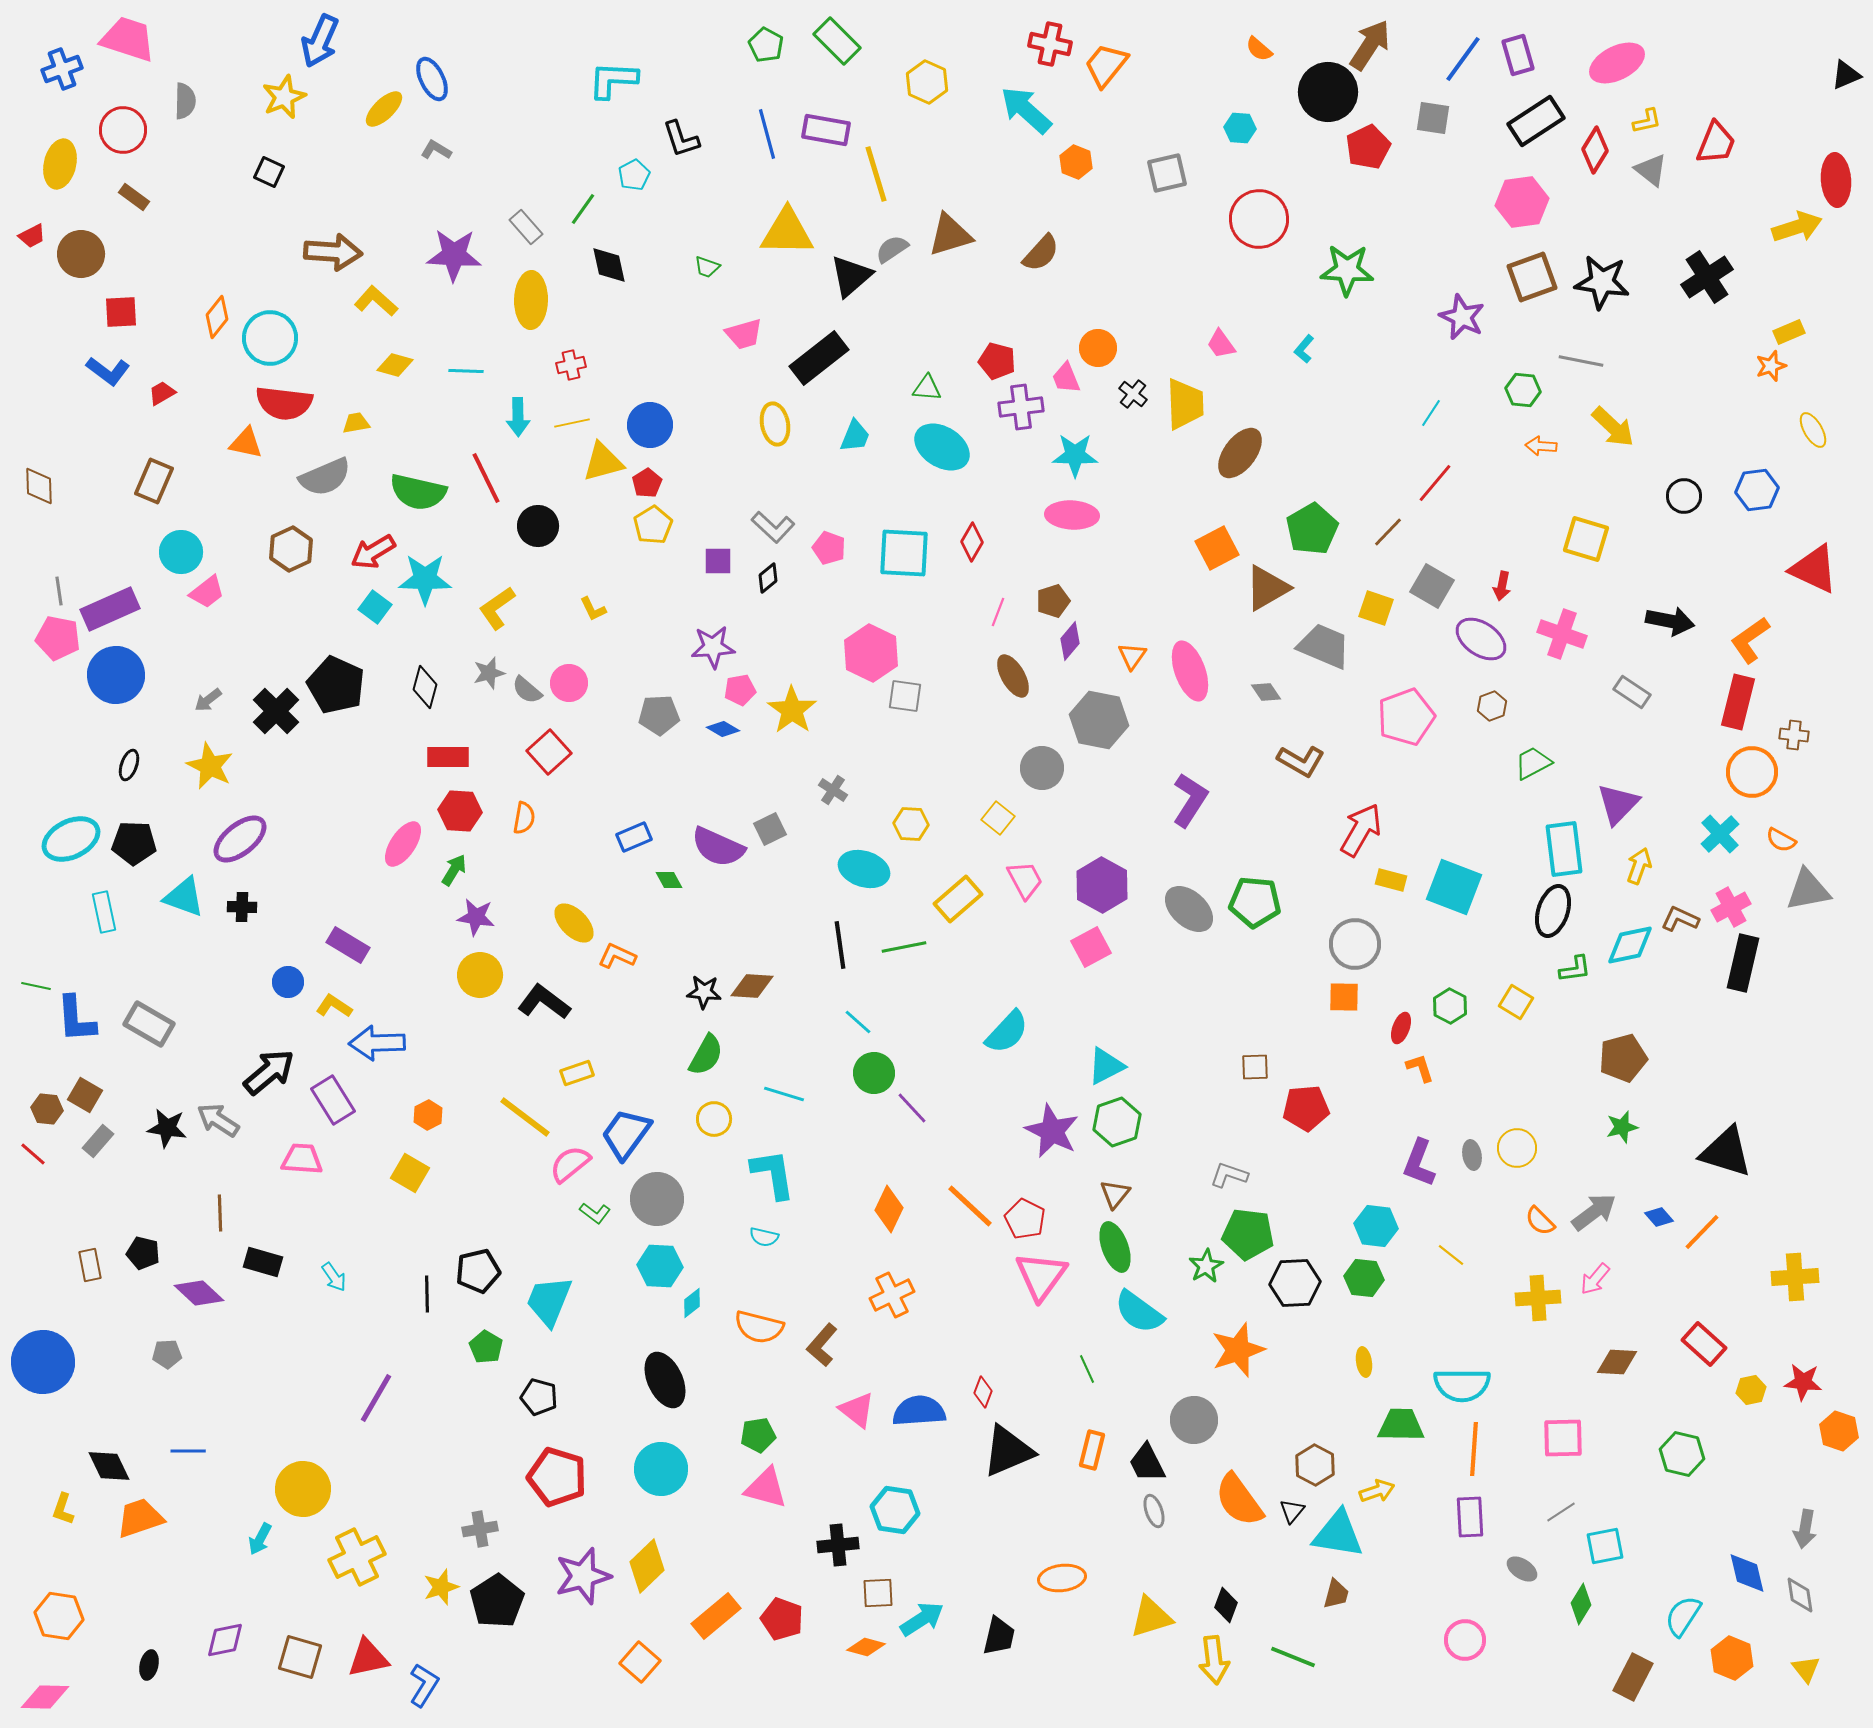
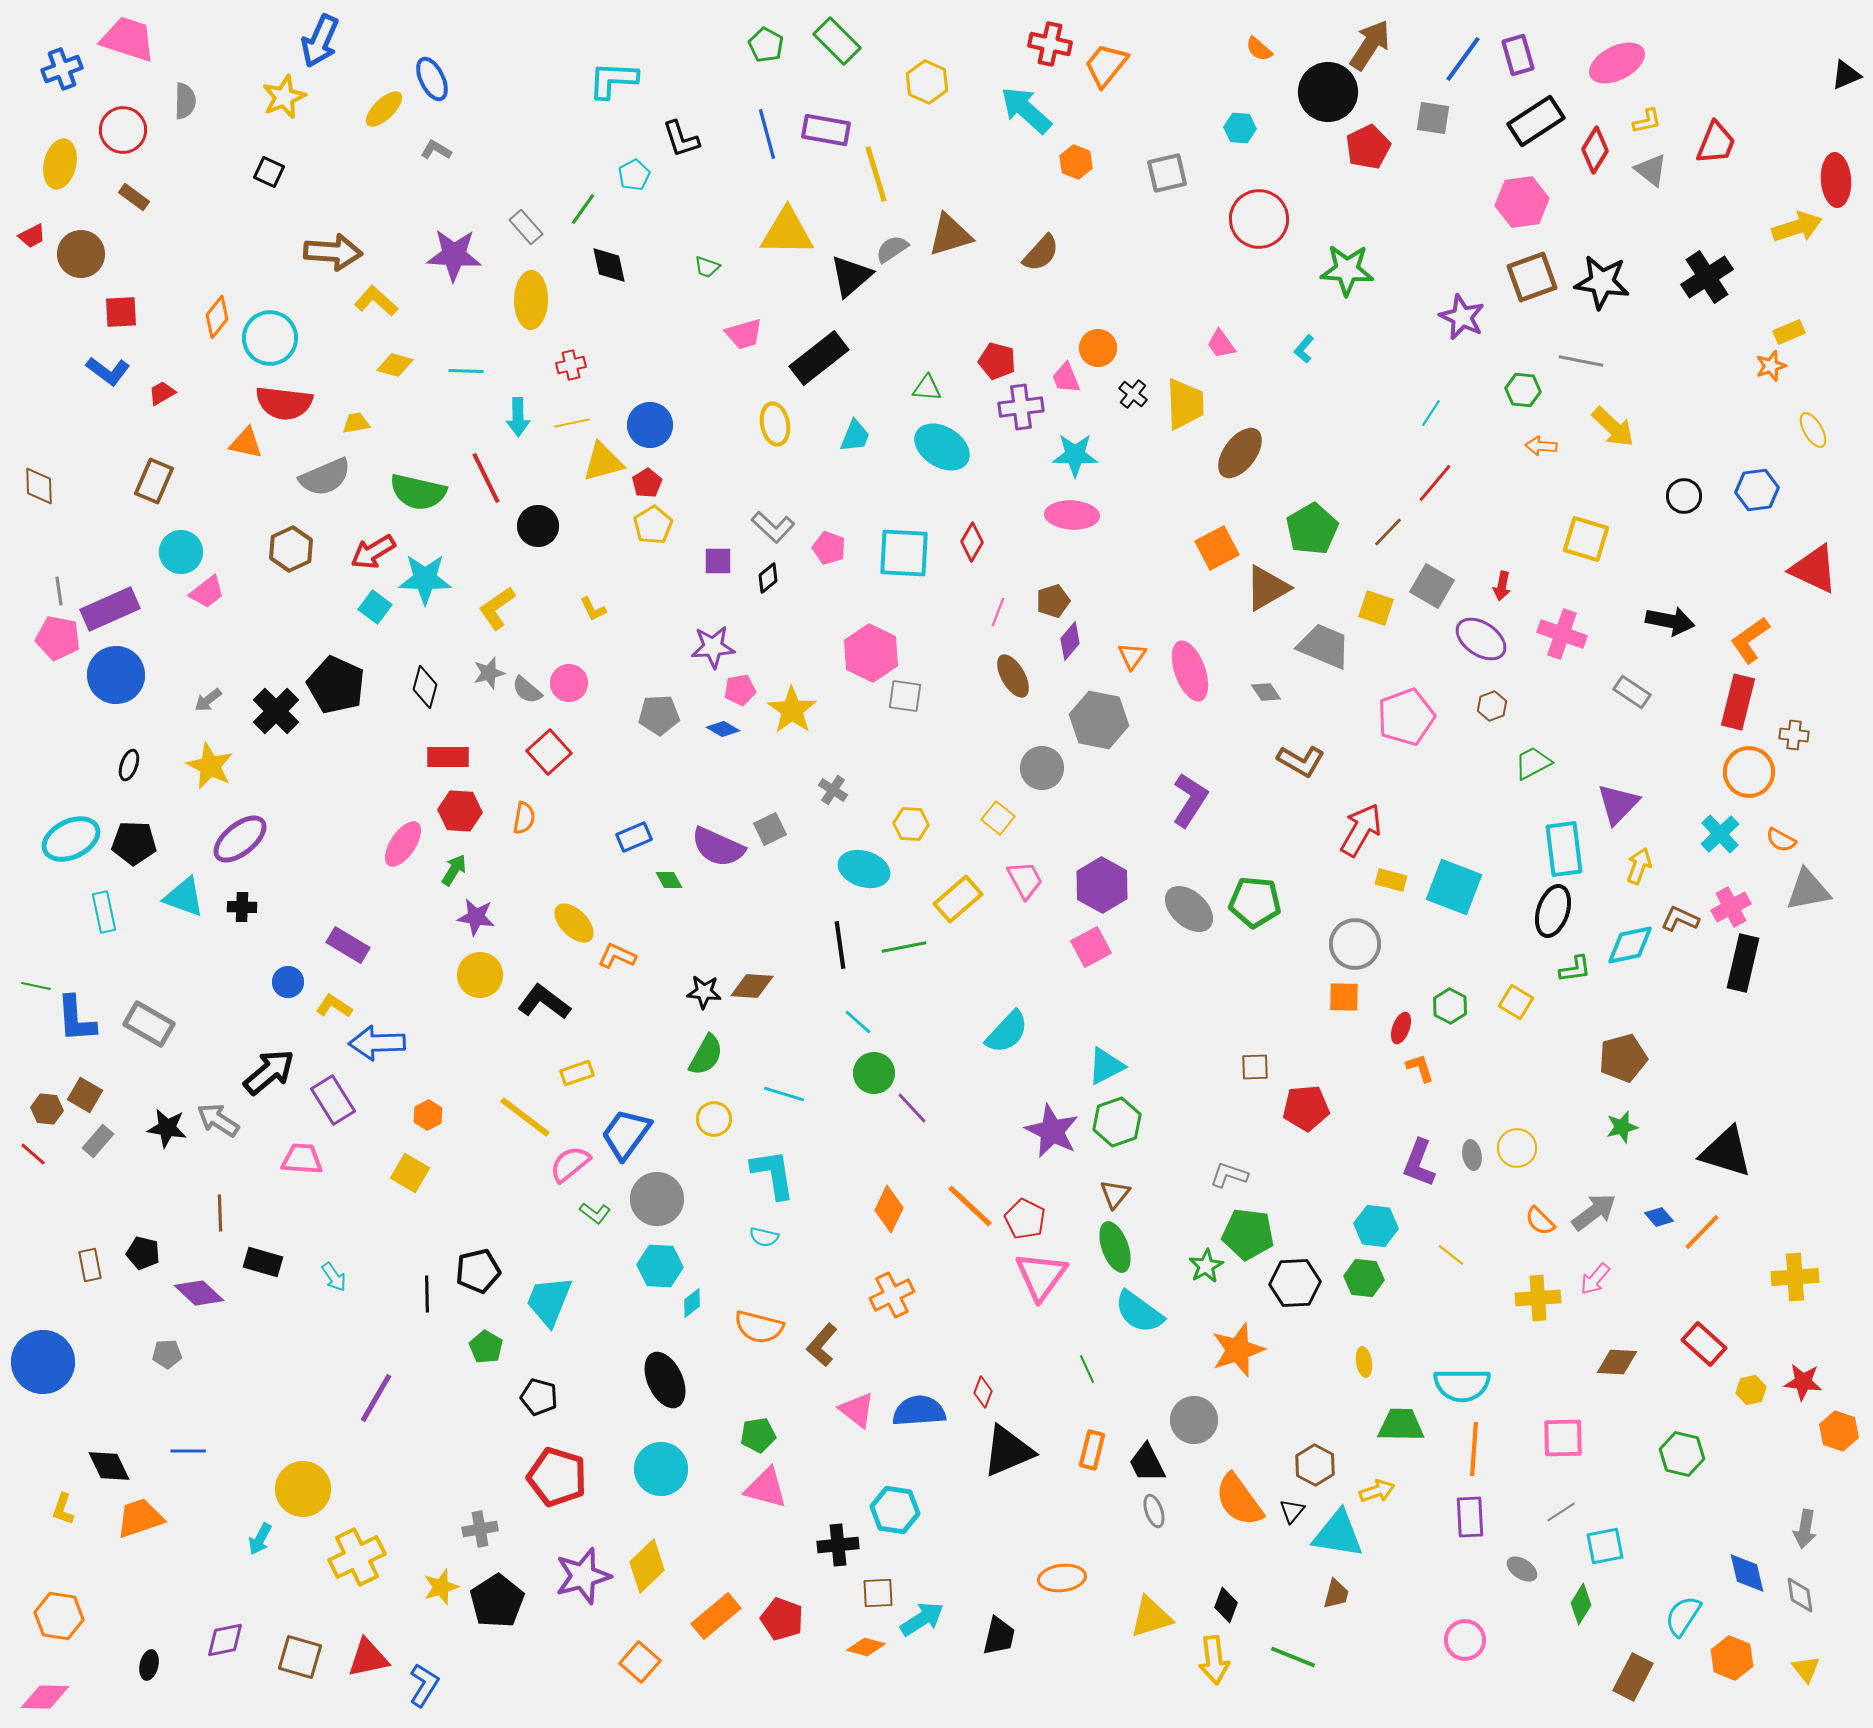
orange circle at (1752, 772): moved 3 px left
